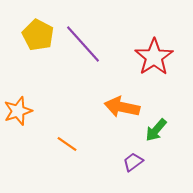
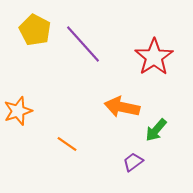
yellow pentagon: moved 3 px left, 5 px up
